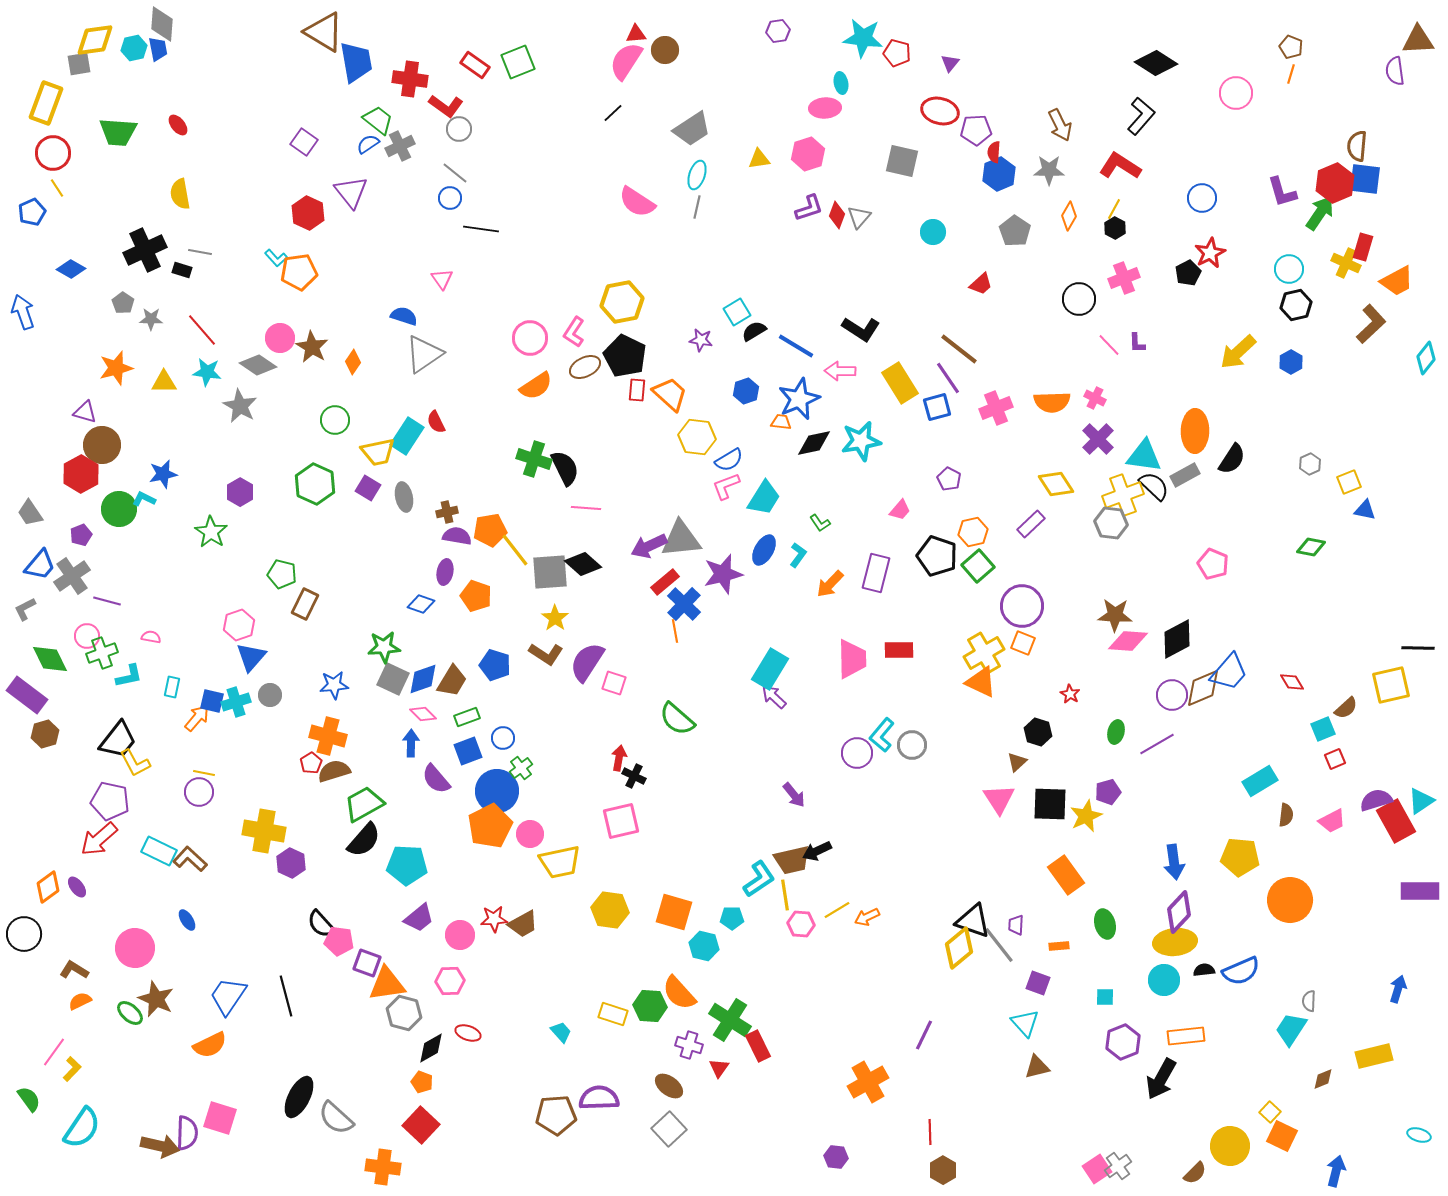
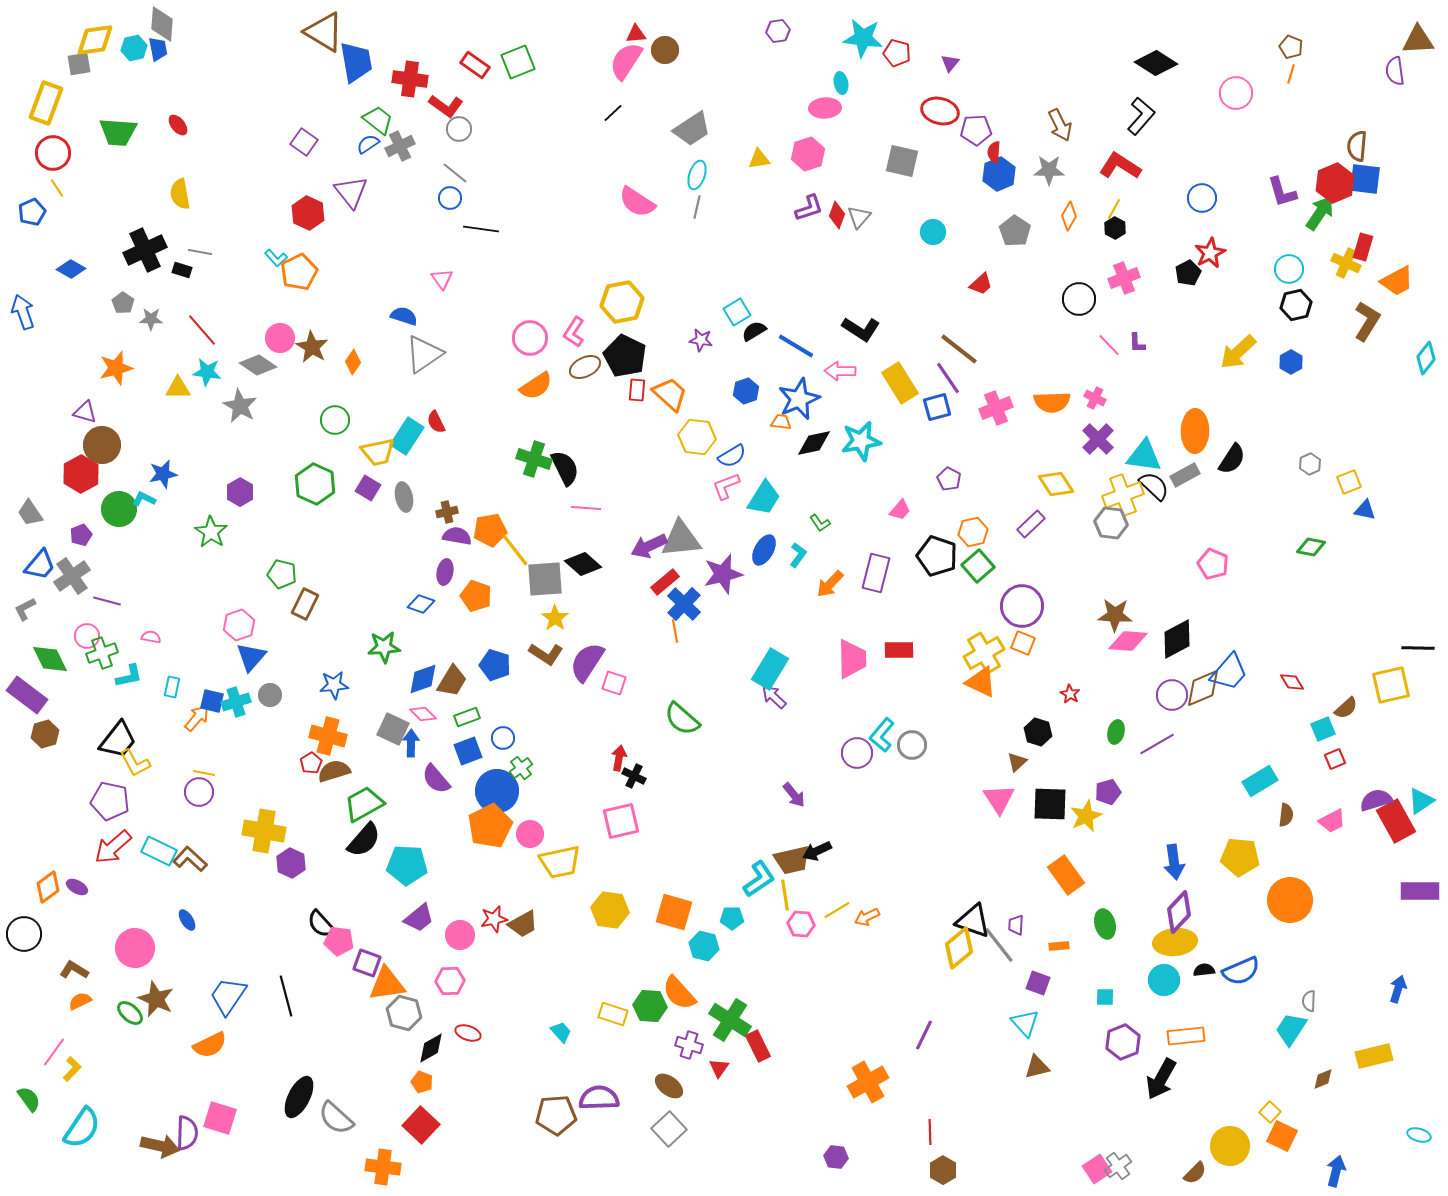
orange pentagon at (299, 272): rotated 18 degrees counterclockwise
brown L-shape at (1371, 324): moved 4 px left, 3 px up; rotated 15 degrees counterclockwise
yellow triangle at (164, 382): moved 14 px right, 6 px down
blue semicircle at (729, 460): moved 3 px right, 4 px up
gray square at (550, 572): moved 5 px left, 7 px down
gray square at (393, 679): moved 50 px down
green semicircle at (677, 719): moved 5 px right
red arrow at (99, 839): moved 14 px right, 8 px down
purple ellipse at (77, 887): rotated 25 degrees counterclockwise
red star at (494, 919): rotated 8 degrees counterclockwise
